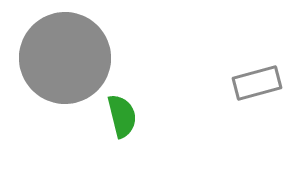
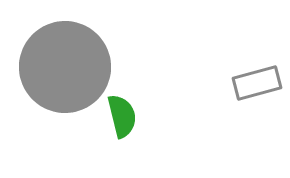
gray circle: moved 9 px down
